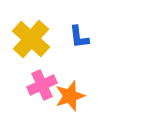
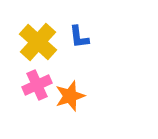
yellow cross: moved 7 px right, 3 px down
pink cross: moved 5 px left
